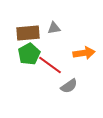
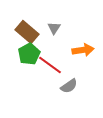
gray triangle: rotated 48 degrees counterclockwise
brown rectangle: moved 1 px left, 1 px up; rotated 45 degrees clockwise
orange arrow: moved 1 px left, 3 px up
